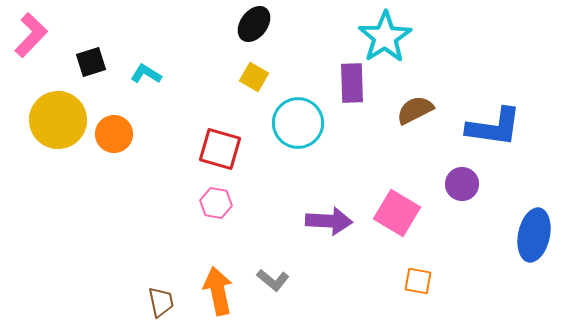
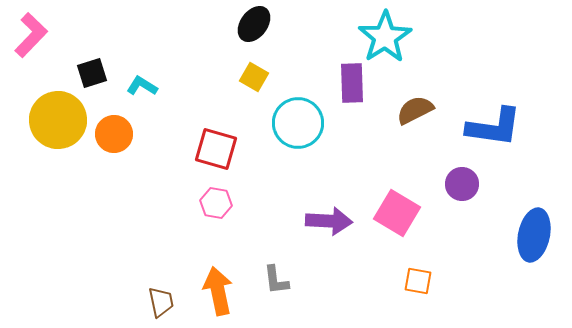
black square: moved 1 px right, 11 px down
cyan L-shape: moved 4 px left, 12 px down
red square: moved 4 px left
gray L-shape: moved 3 px right; rotated 44 degrees clockwise
